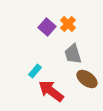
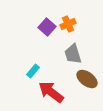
orange cross: rotated 21 degrees clockwise
cyan rectangle: moved 2 px left
red arrow: moved 1 px down
